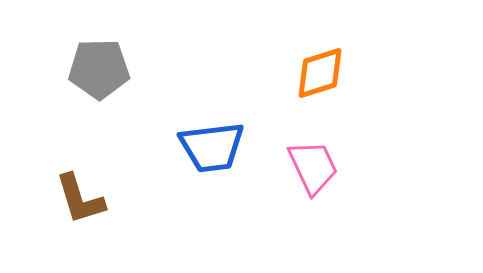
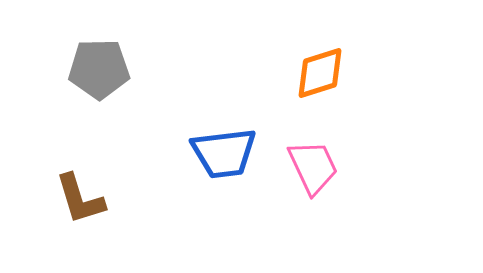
blue trapezoid: moved 12 px right, 6 px down
